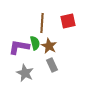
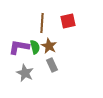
green semicircle: moved 4 px down
